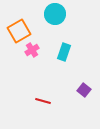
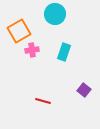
pink cross: rotated 24 degrees clockwise
